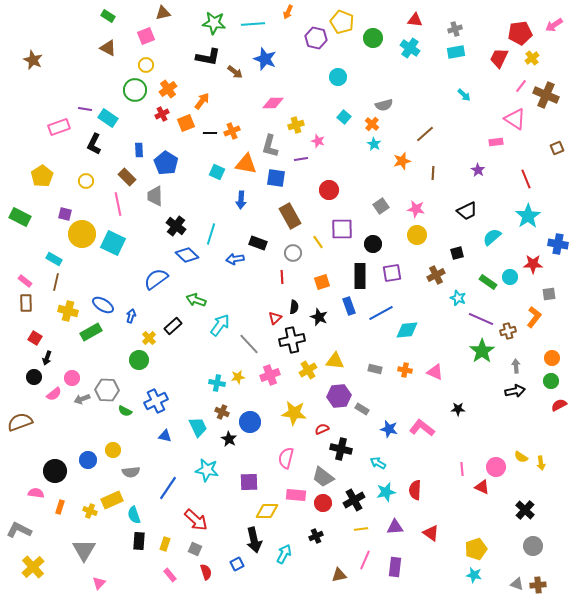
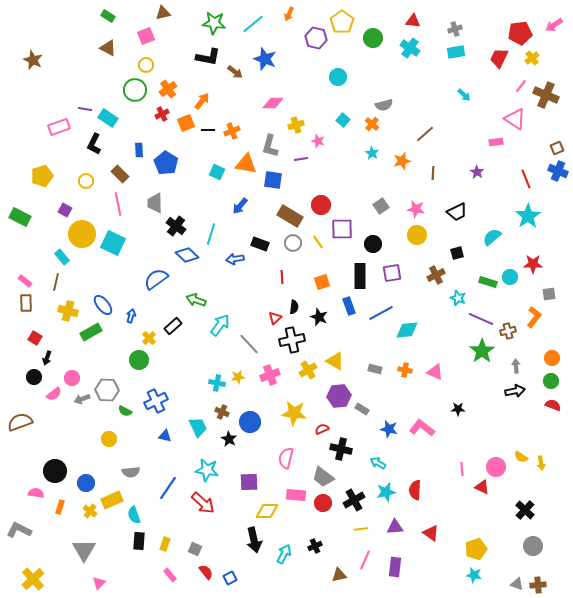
orange arrow at (288, 12): moved 1 px right, 2 px down
red triangle at (415, 20): moved 2 px left, 1 px down
yellow pentagon at (342, 22): rotated 15 degrees clockwise
cyan line at (253, 24): rotated 35 degrees counterclockwise
cyan square at (344, 117): moved 1 px left, 3 px down
black line at (210, 133): moved 2 px left, 3 px up
cyan star at (374, 144): moved 2 px left, 9 px down
purple star at (478, 170): moved 1 px left, 2 px down
yellow pentagon at (42, 176): rotated 15 degrees clockwise
brown rectangle at (127, 177): moved 7 px left, 3 px up
blue square at (276, 178): moved 3 px left, 2 px down
red circle at (329, 190): moved 8 px left, 15 px down
gray trapezoid at (155, 196): moved 7 px down
blue arrow at (241, 200): moved 1 px left, 6 px down; rotated 36 degrees clockwise
black trapezoid at (467, 211): moved 10 px left, 1 px down
purple square at (65, 214): moved 4 px up; rotated 16 degrees clockwise
brown rectangle at (290, 216): rotated 30 degrees counterclockwise
black rectangle at (258, 243): moved 2 px right, 1 px down
blue cross at (558, 244): moved 73 px up; rotated 12 degrees clockwise
gray circle at (293, 253): moved 10 px up
cyan rectangle at (54, 259): moved 8 px right, 2 px up; rotated 21 degrees clockwise
green rectangle at (488, 282): rotated 18 degrees counterclockwise
blue ellipse at (103, 305): rotated 20 degrees clockwise
yellow triangle at (335, 361): rotated 24 degrees clockwise
red semicircle at (559, 405): moved 6 px left; rotated 49 degrees clockwise
yellow circle at (113, 450): moved 4 px left, 11 px up
blue circle at (88, 460): moved 2 px left, 23 px down
yellow cross at (90, 511): rotated 16 degrees clockwise
red arrow at (196, 520): moved 7 px right, 17 px up
black cross at (316, 536): moved 1 px left, 10 px down
blue square at (237, 564): moved 7 px left, 14 px down
yellow cross at (33, 567): moved 12 px down
red semicircle at (206, 572): rotated 21 degrees counterclockwise
